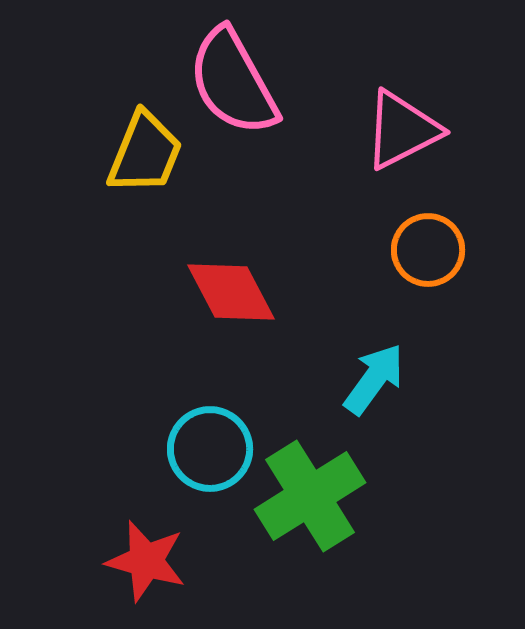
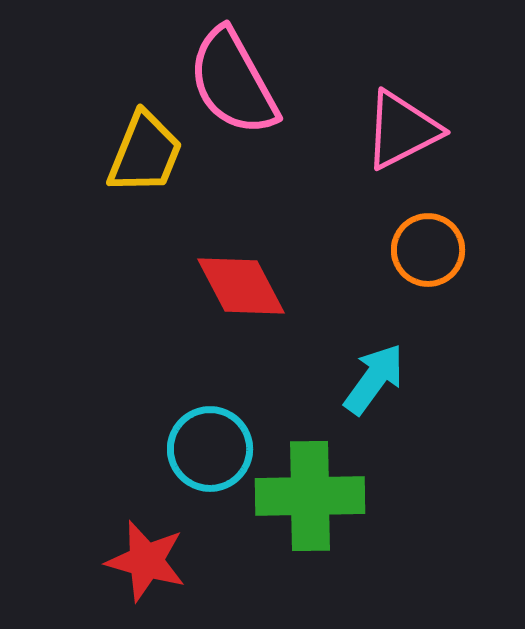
red diamond: moved 10 px right, 6 px up
green cross: rotated 31 degrees clockwise
